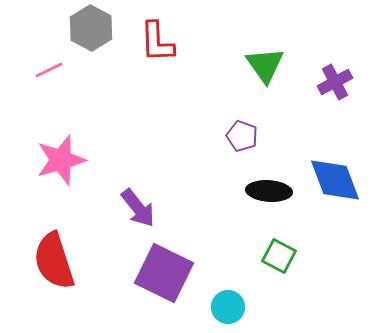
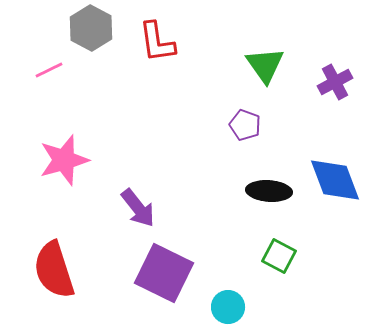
red L-shape: rotated 6 degrees counterclockwise
purple pentagon: moved 3 px right, 11 px up
pink star: moved 3 px right
red semicircle: moved 9 px down
